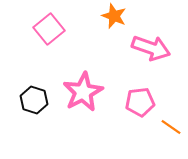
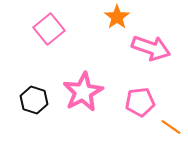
orange star: moved 3 px right, 1 px down; rotated 15 degrees clockwise
